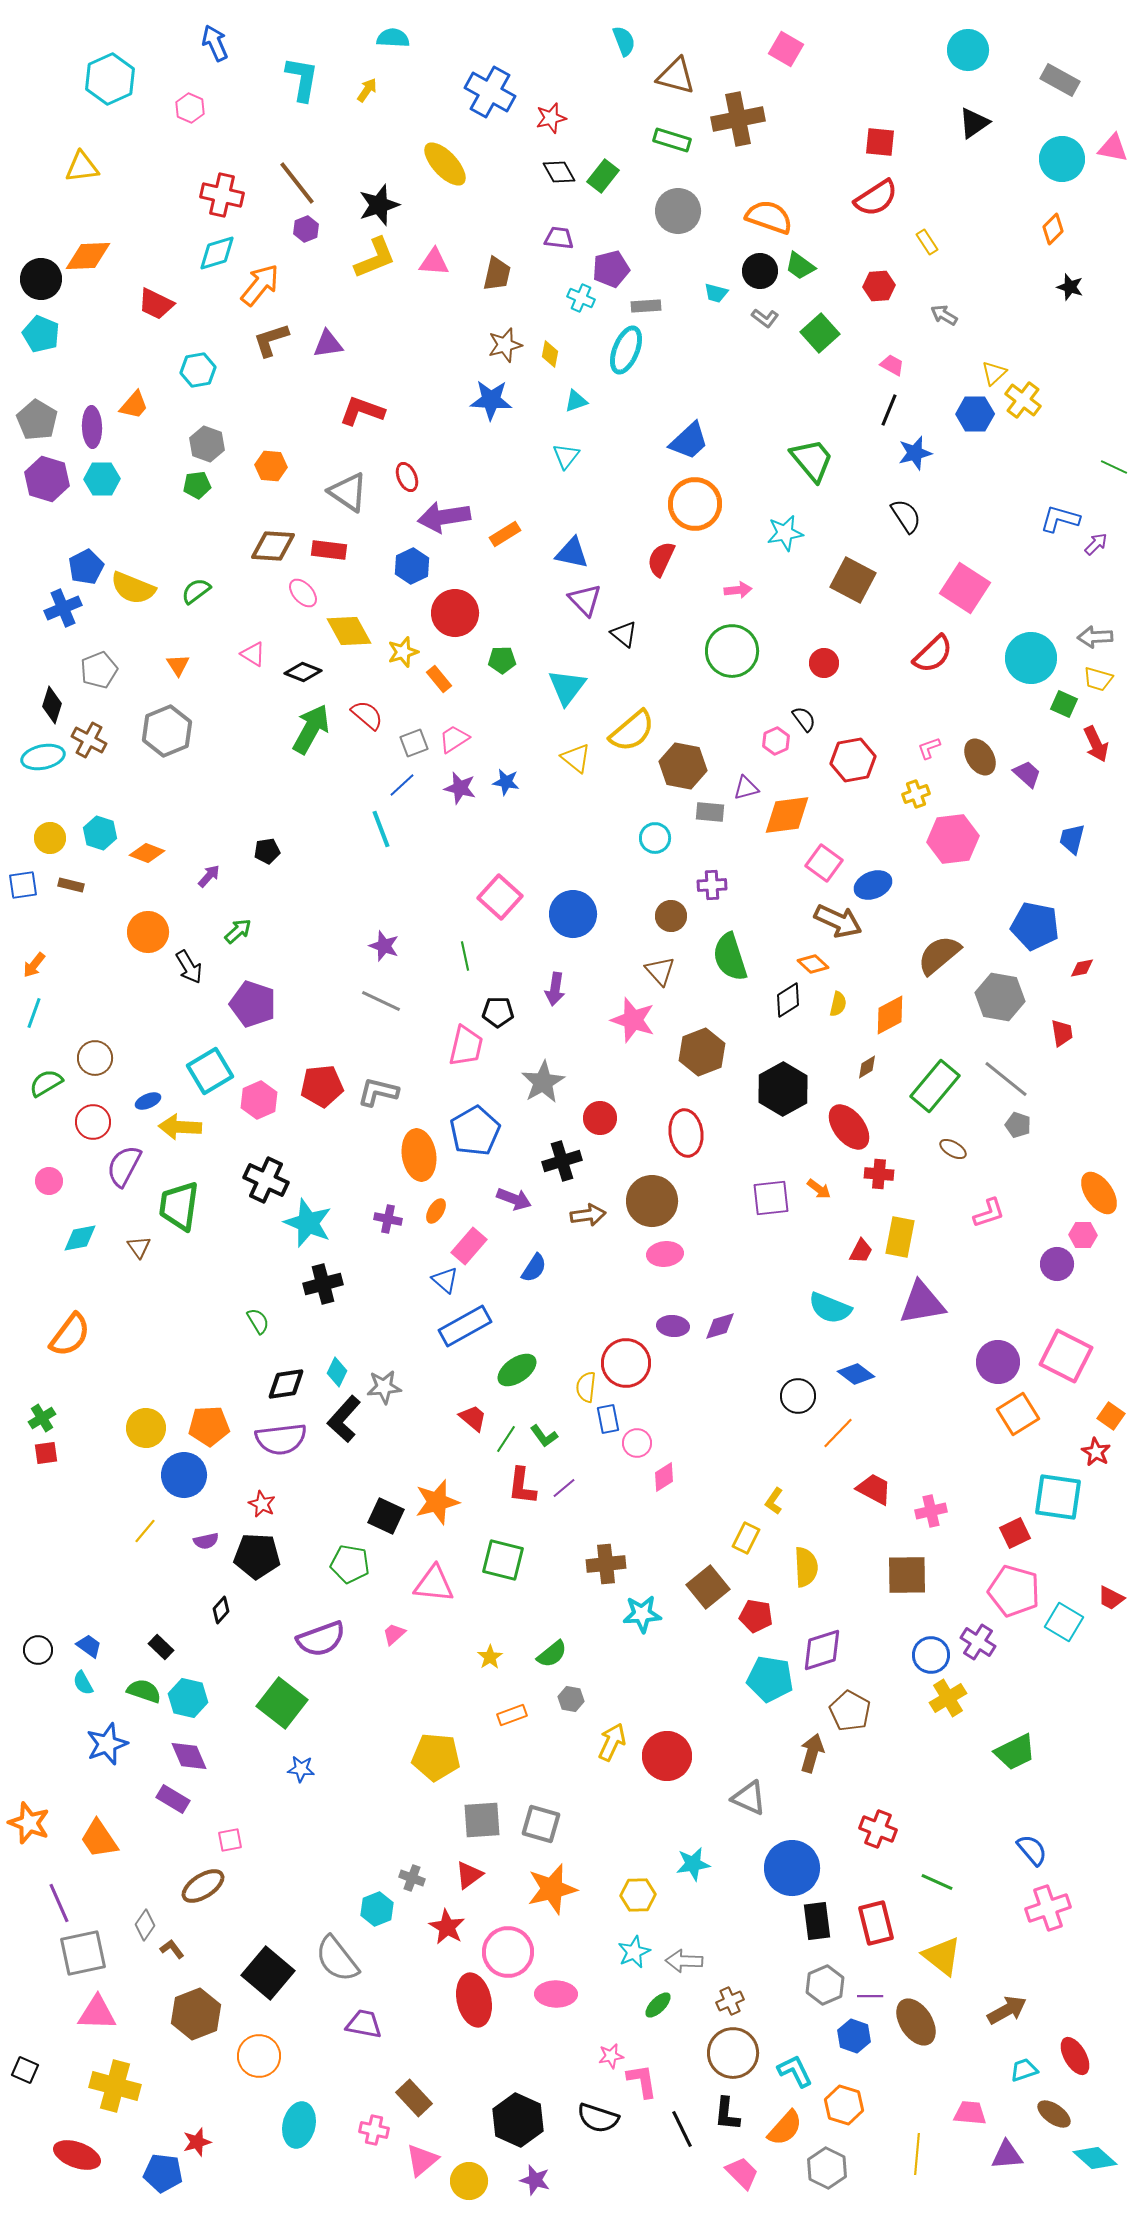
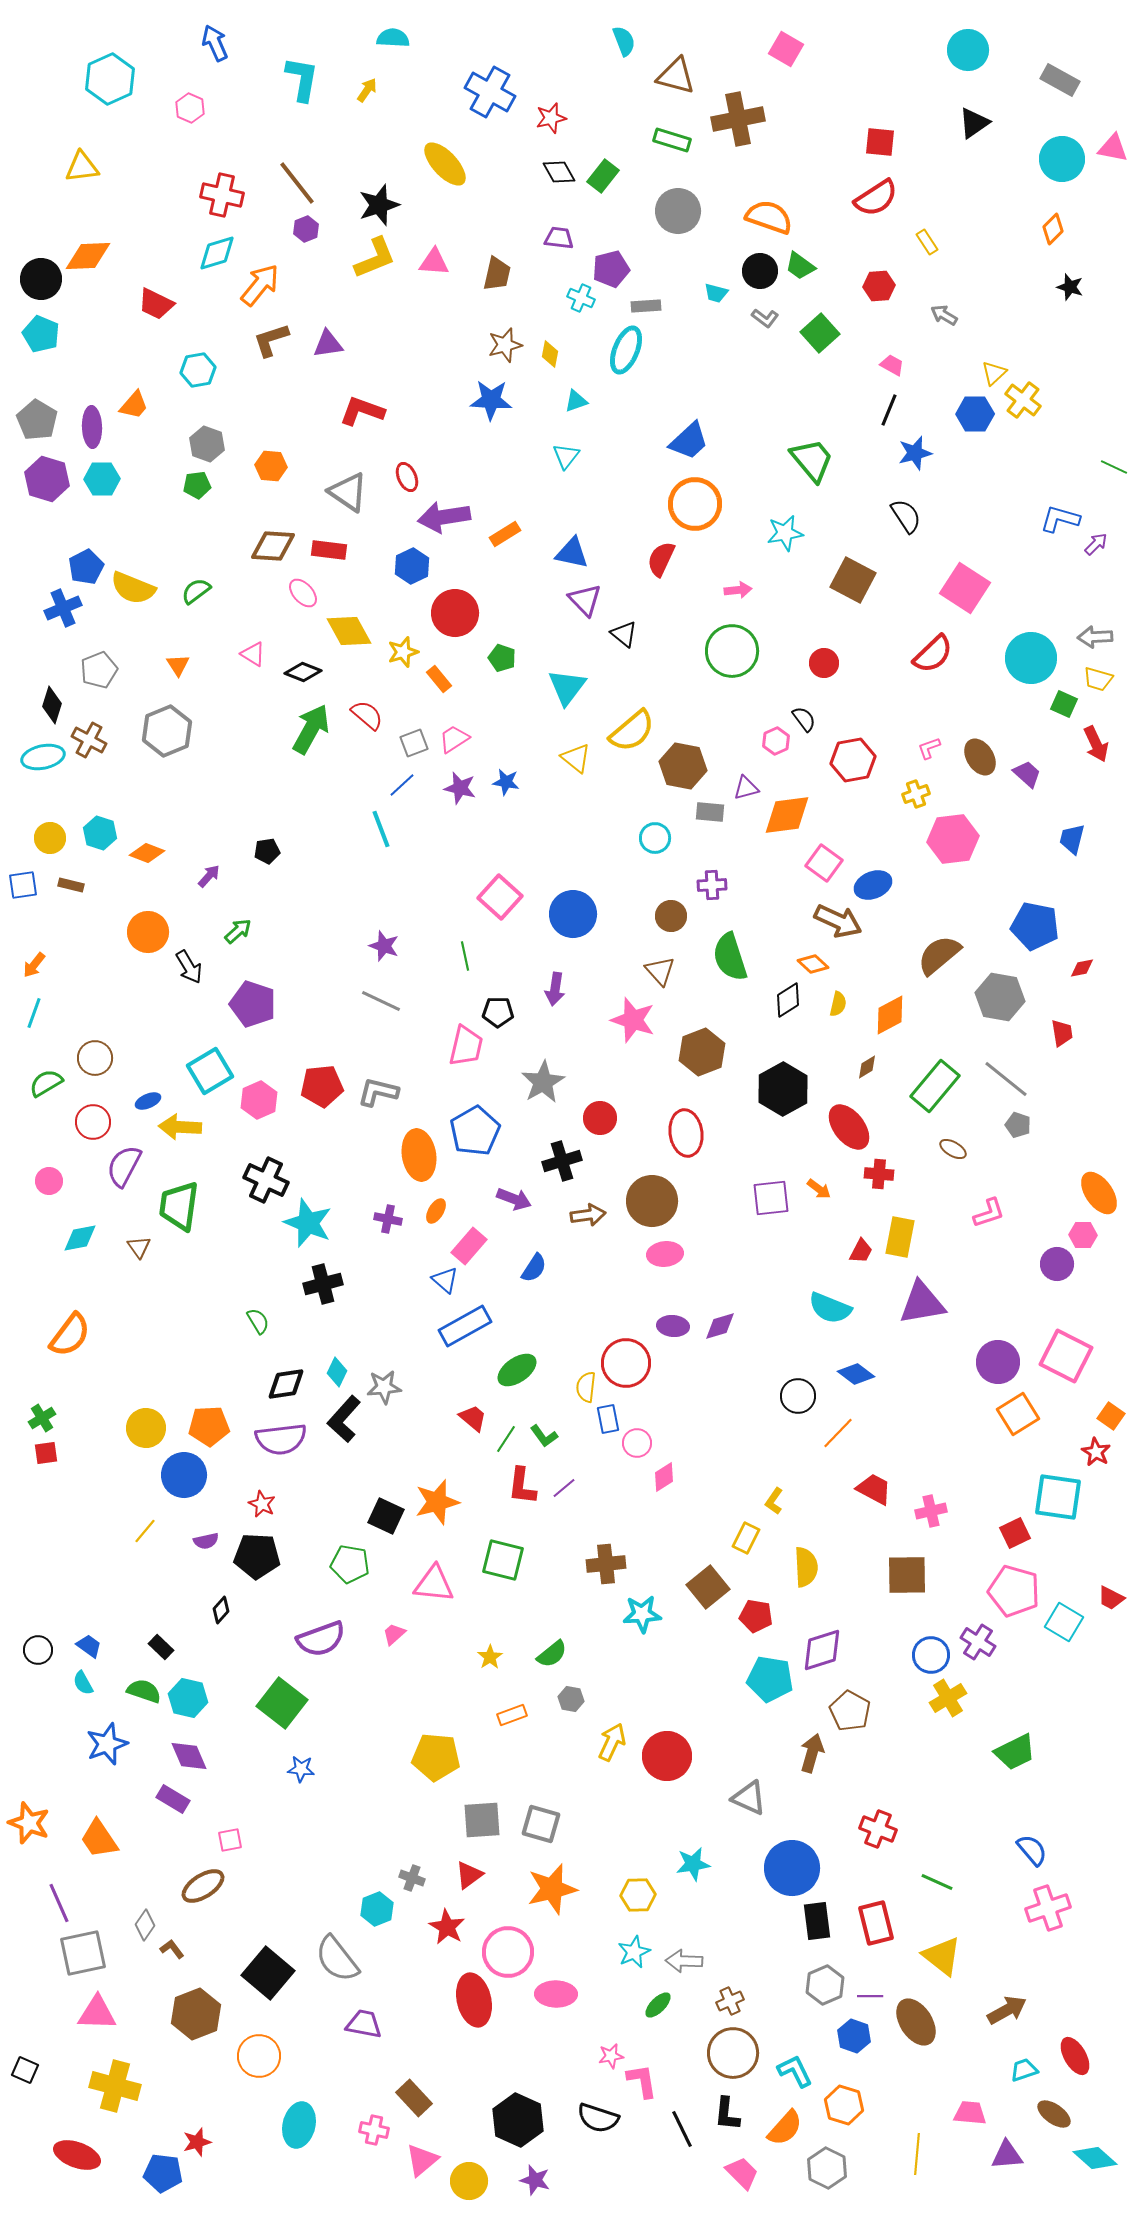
green pentagon at (502, 660): moved 2 px up; rotated 20 degrees clockwise
